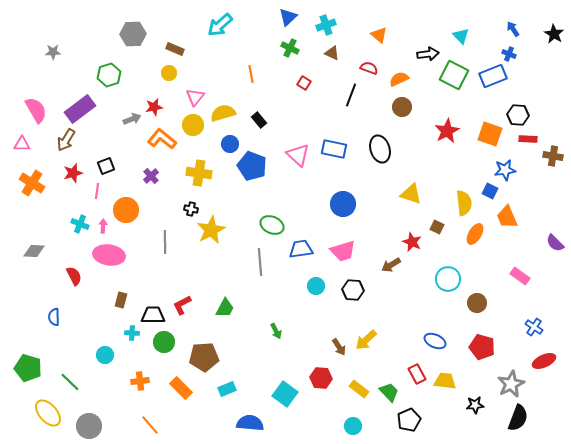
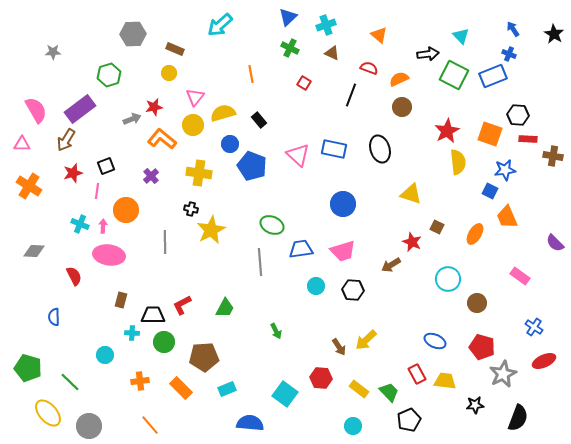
orange cross at (32, 183): moved 3 px left, 3 px down
yellow semicircle at (464, 203): moved 6 px left, 41 px up
gray star at (511, 384): moved 8 px left, 10 px up
